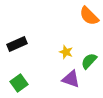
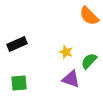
green square: rotated 30 degrees clockwise
